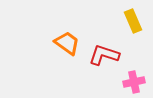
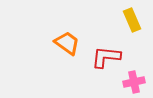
yellow rectangle: moved 1 px left, 1 px up
red L-shape: moved 2 px right, 2 px down; rotated 12 degrees counterclockwise
